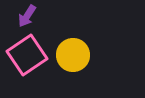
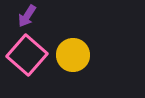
pink square: rotated 15 degrees counterclockwise
